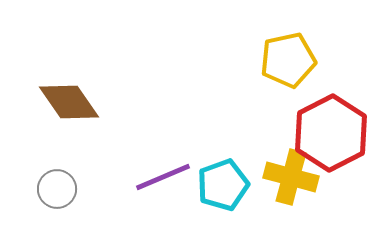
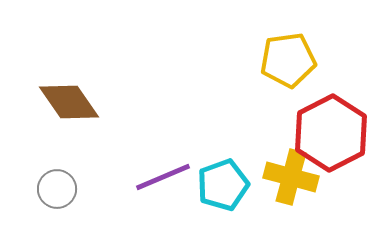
yellow pentagon: rotated 4 degrees clockwise
